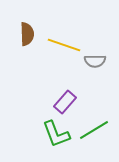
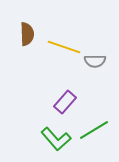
yellow line: moved 2 px down
green L-shape: moved 5 px down; rotated 20 degrees counterclockwise
